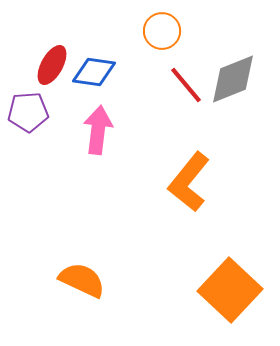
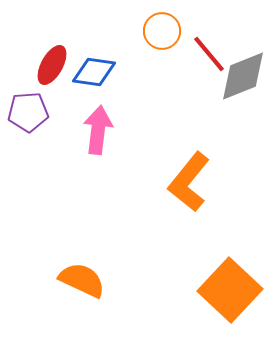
gray diamond: moved 10 px right, 3 px up
red line: moved 23 px right, 31 px up
